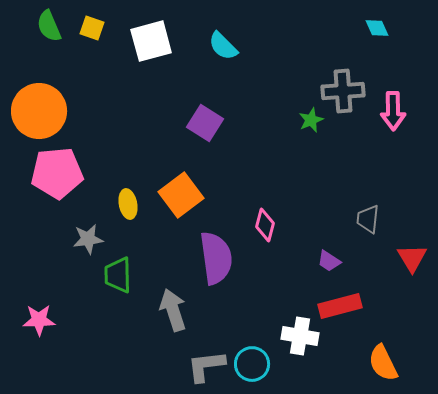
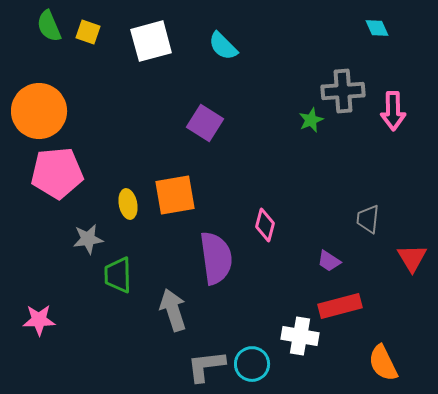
yellow square: moved 4 px left, 4 px down
orange square: moved 6 px left; rotated 27 degrees clockwise
